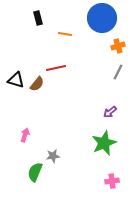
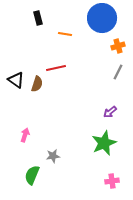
black triangle: rotated 18 degrees clockwise
brown semicircle: rotated 21 degrees counterclockwise
green semicircle: moved 3 px left, 3 px down
